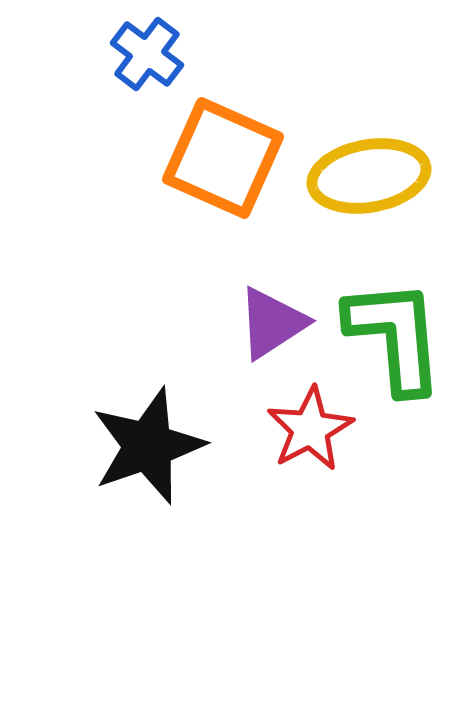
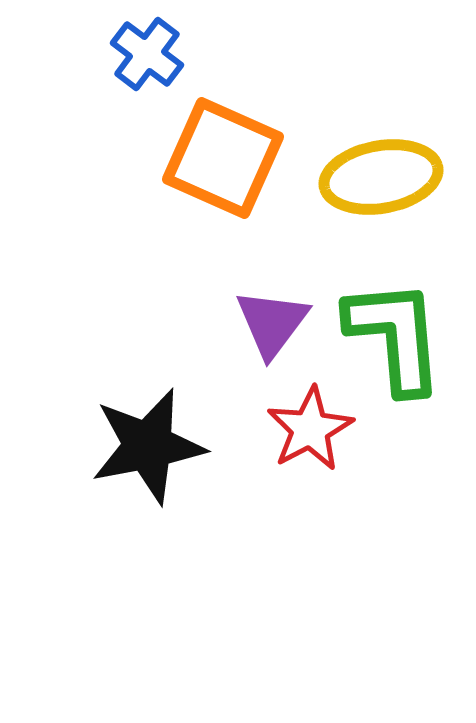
yellow ellipse: moved 12 px right, 1 px down
purple triangle: rotated 20 degrees counterclockwise
black star: rotated 8 degrees clockwise
